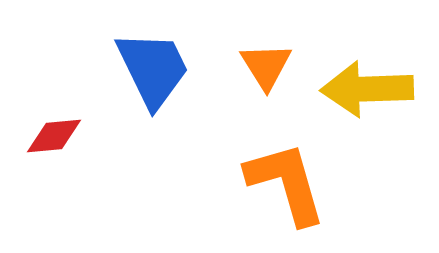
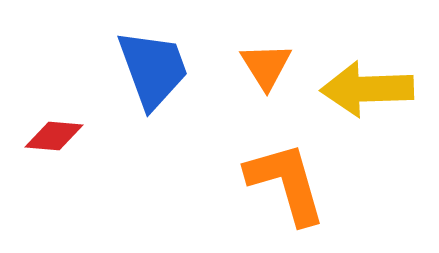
blue trapezoid: rotated 6 degrees clockwise
red diamond: rotated 10 degrees clockwise
